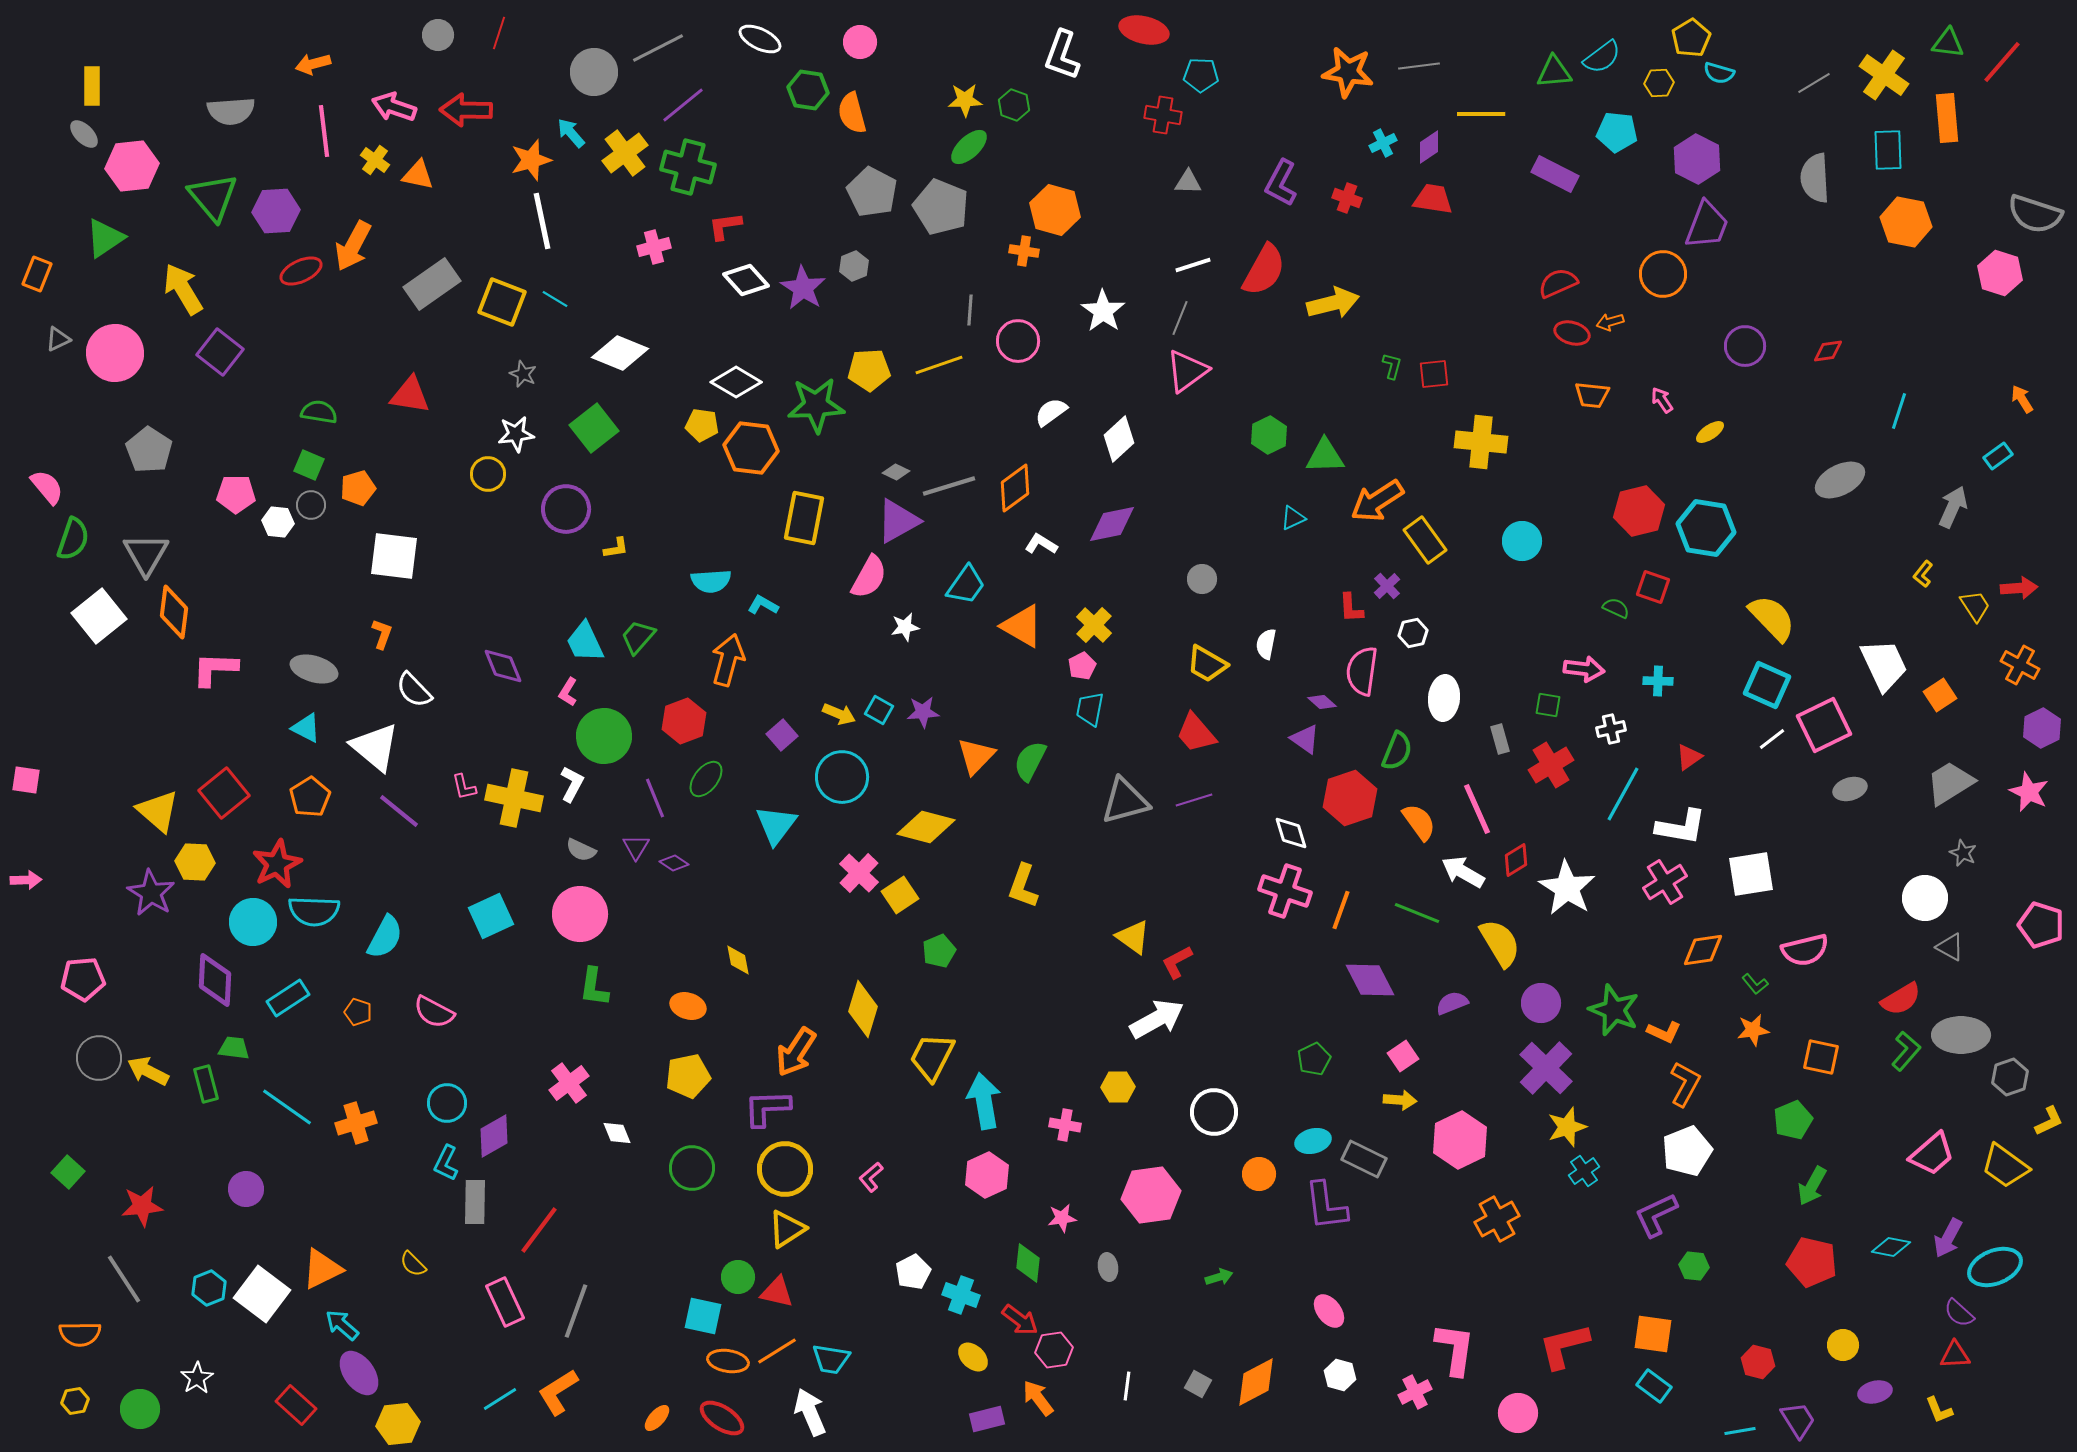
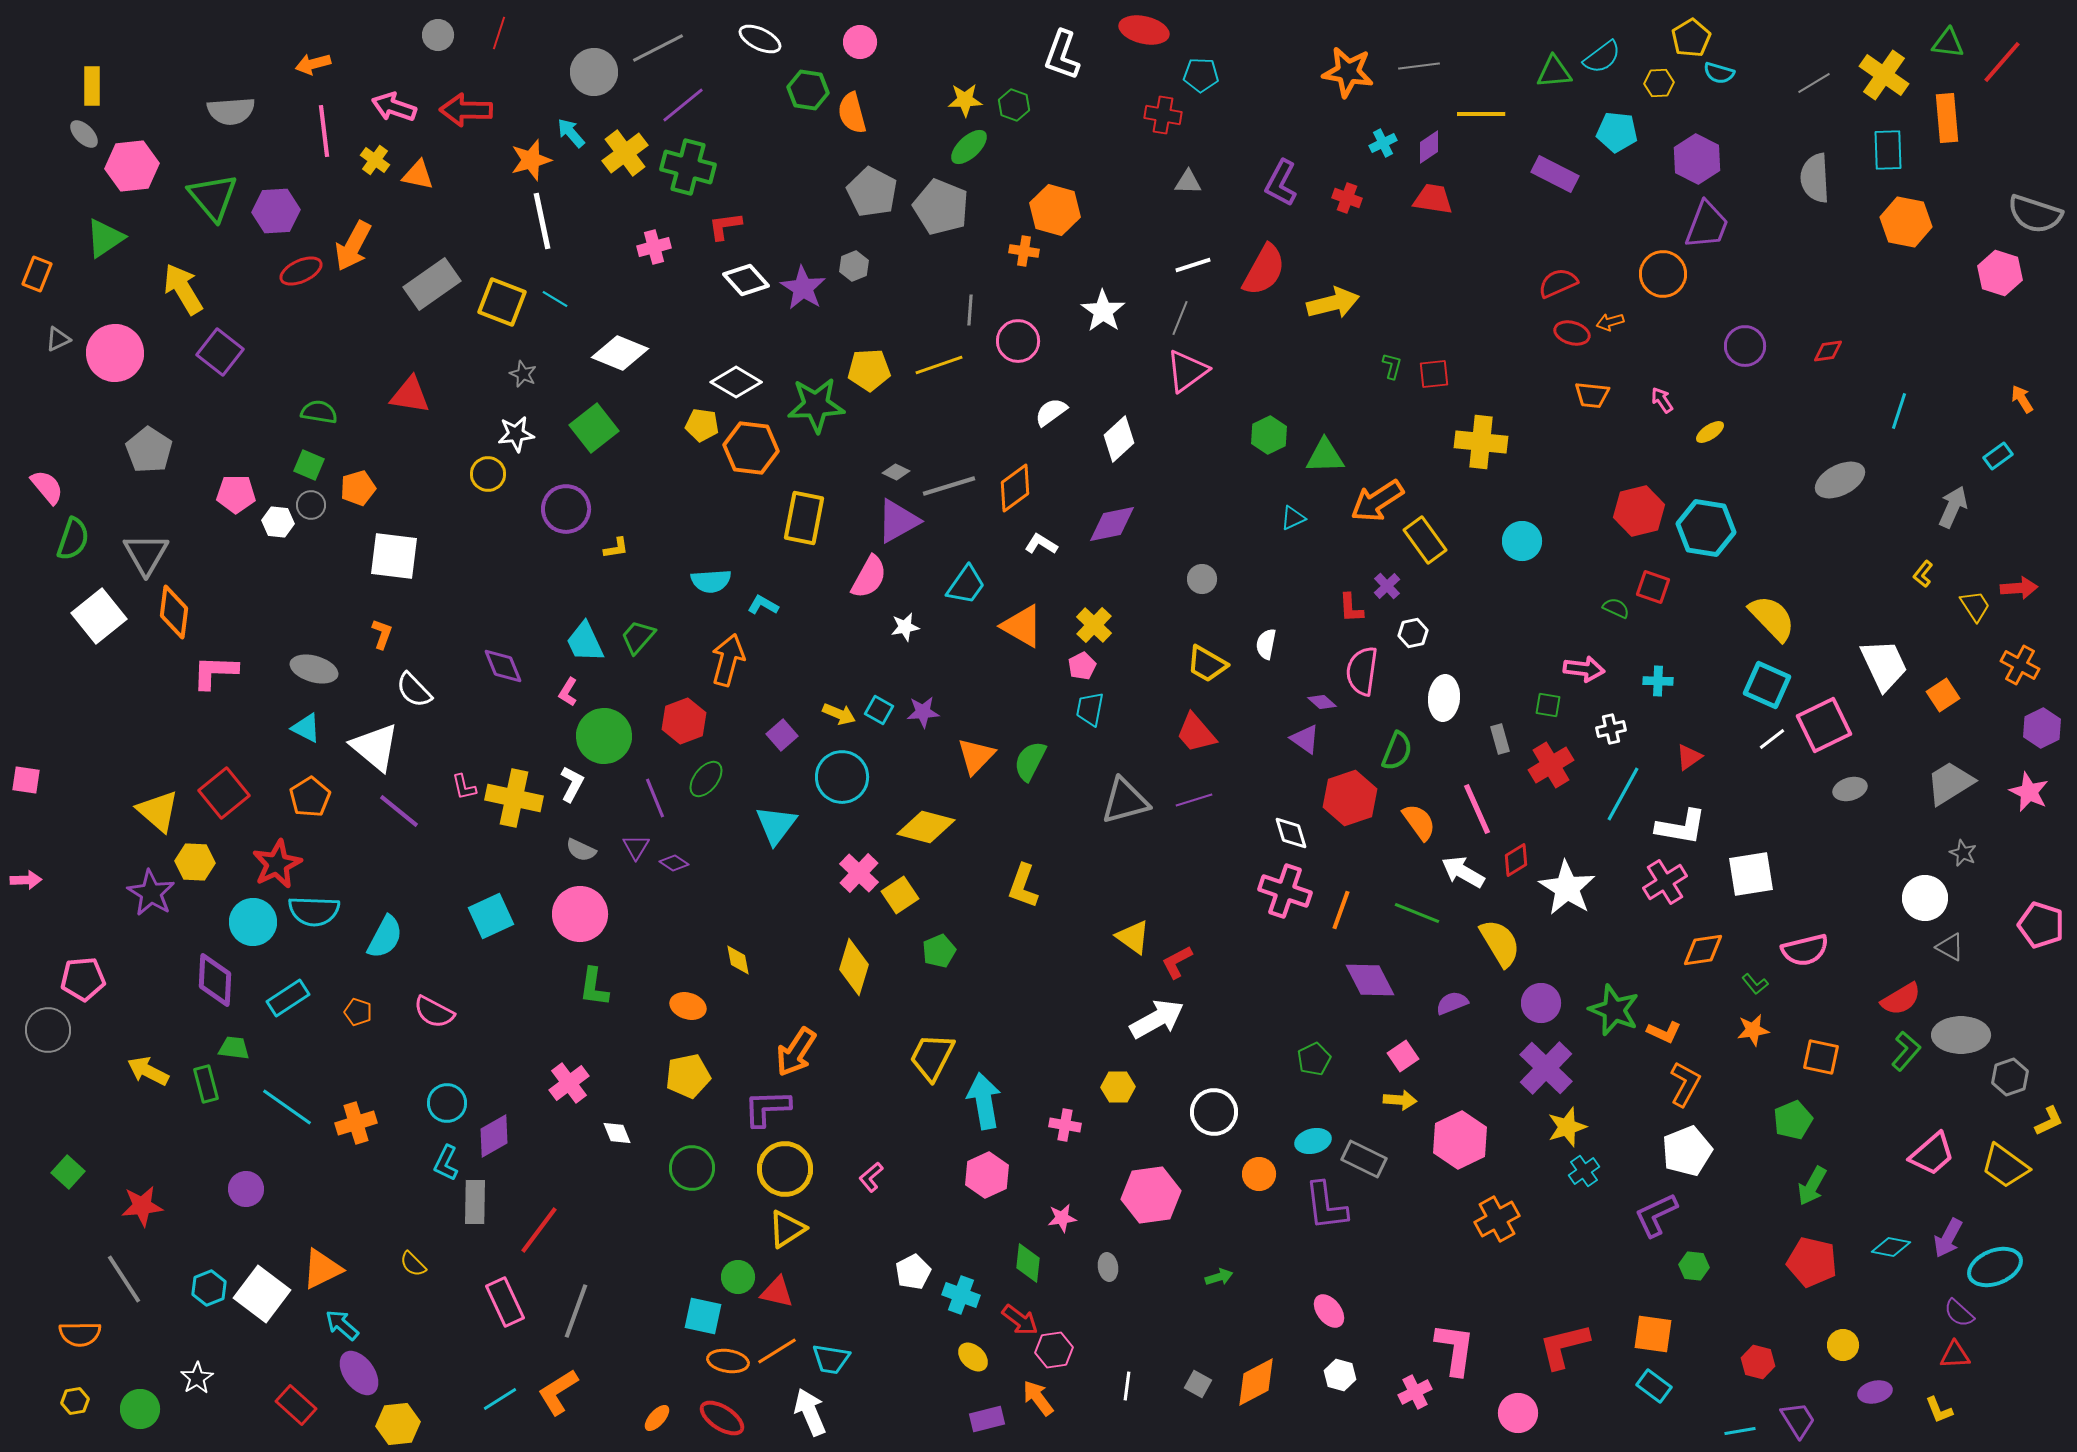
pink L-shape at (215, 669): moved 3 px down
orange square at (1940, 695): moved 3 px right
yellow diamond at (863, 1009): moved 9 px left, 42 px up
gray circle at (99, 1058): moved 51 px left, 28 px up
